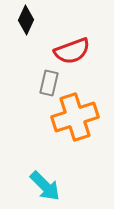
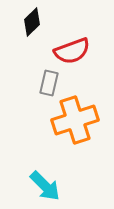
black diamond: moved 6 px right, 2 px down; rotated 20 degrees clockwise
orange cross: moved 3 px down
